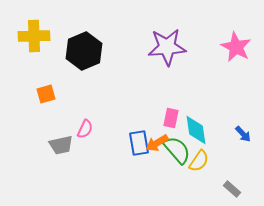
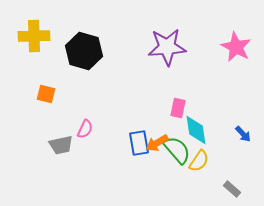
black hexagon: rotated 21 degrees counterclockwise
orange square: rotated 30 degrees clockwise
pink rectangle: moved 7 px right, 10 px up
